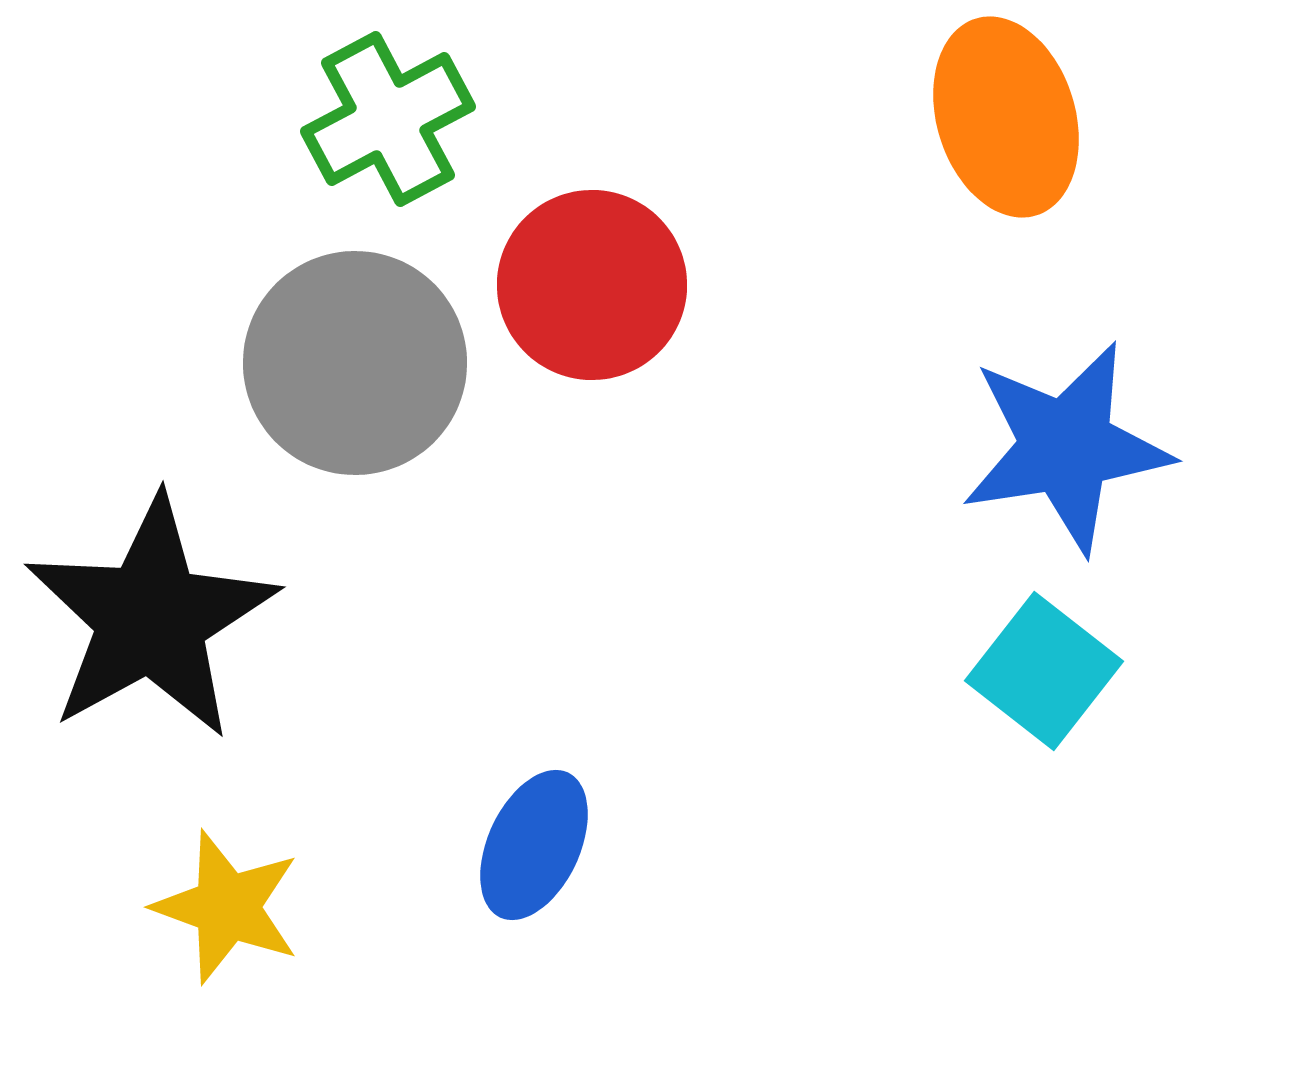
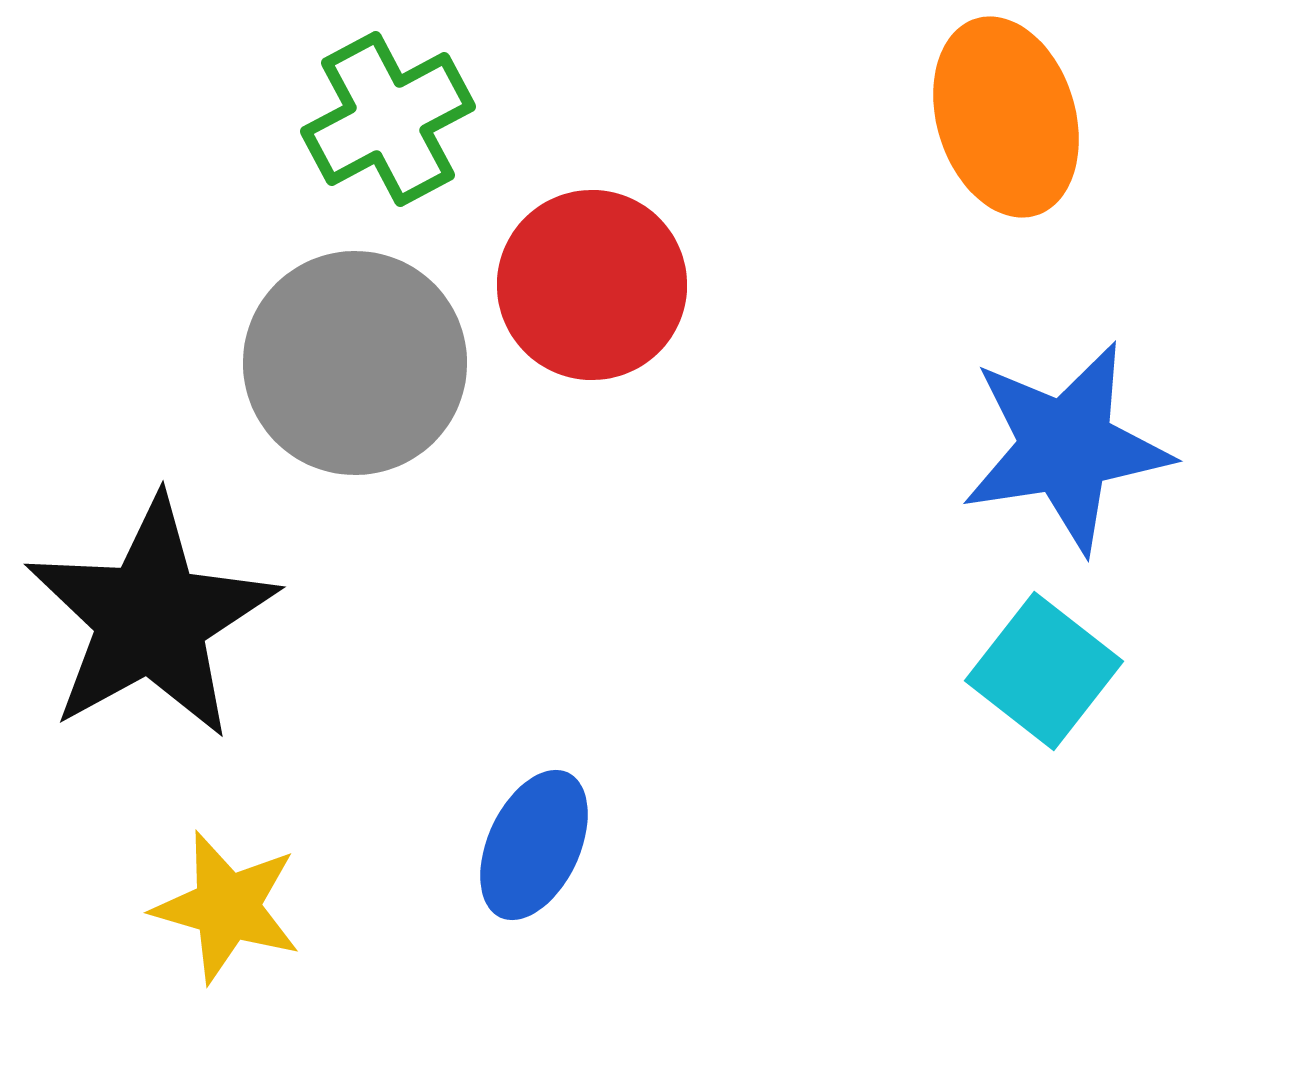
yellow star: rotated 4 degrees counterclockwise
